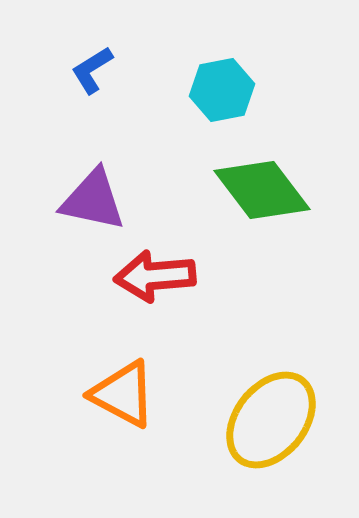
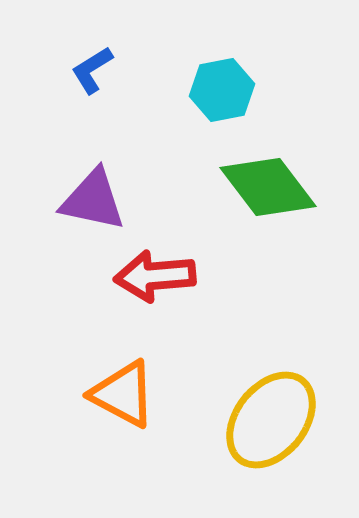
green diamond: moved 6 px right, 3 px up
